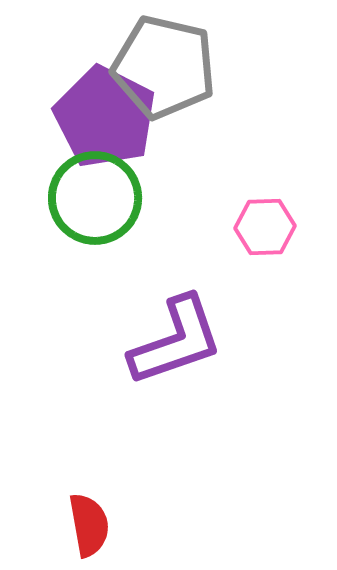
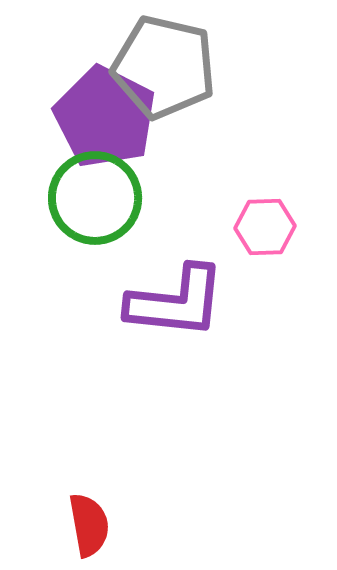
purple L-shape: moved 39 px up; rotated 25 degrees clockwise
